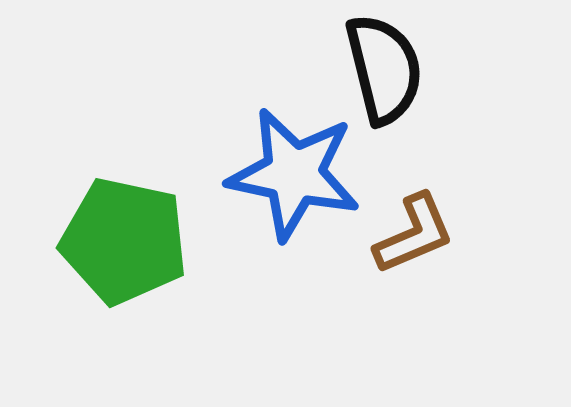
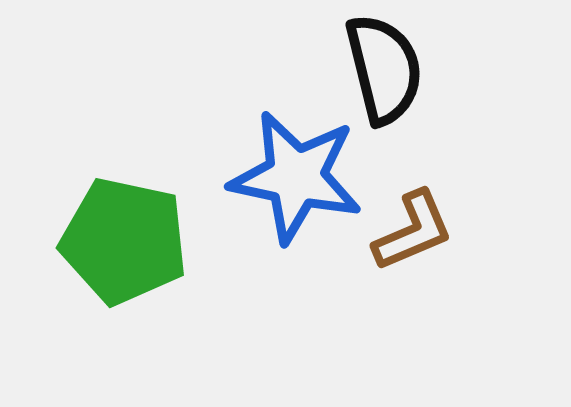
blue star: moved 2 px right, 3 px down
brown L-shape: moved 1 px left, 3 px up
